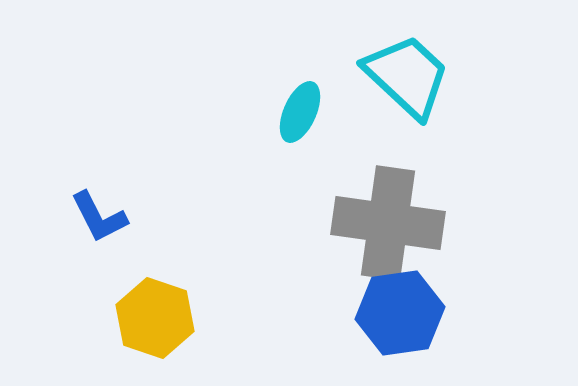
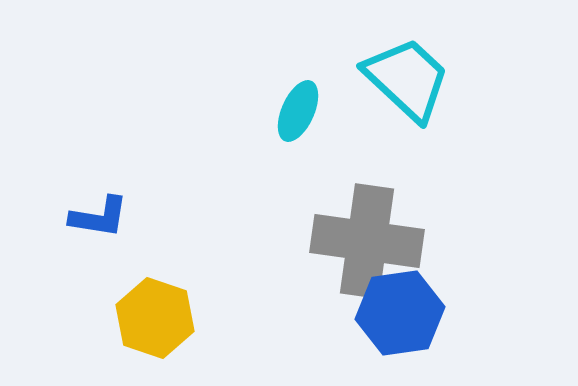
cyan trapezoid: moved 3 px down
cyan ellipse: moved 2 px left, 1 px up
blue L-shape: rotated 54 degrees counterclockwise
gray cross: moved 21 px left, 18 px down
